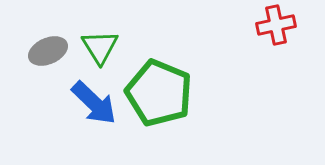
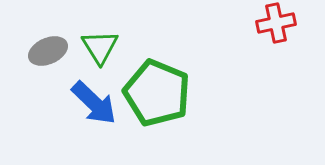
red cross: moved 2 px up
green pentagon: moved 2 px left
